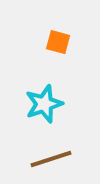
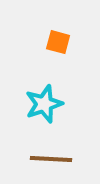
brown line: rotated 21 degrees clockwise
